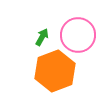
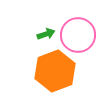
green arrow: moved 4 px right, 3 px up; rotated 42 degrees clockwise
